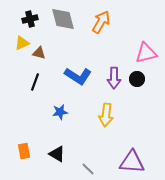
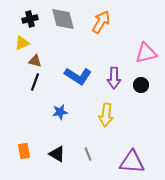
brown triangle: moved 4 px left, 8 px down
black circle: moved 4 px right, 6 px down
gray line: moved 15 px up; rotated 24 degrees clockwise
